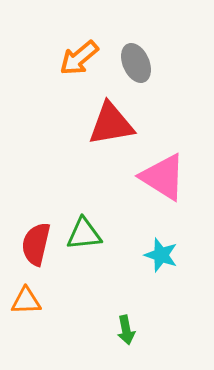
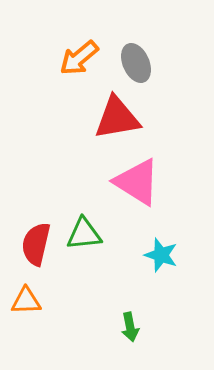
red triangle: moved 6 px right, 6 px up
pink triangle: moved 26 px left, 5 px down
green arrow: moved 4 px right, 3 px up
